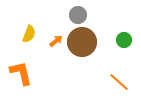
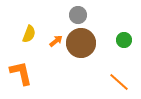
brown circle: moved 1 px left, 1 px down
